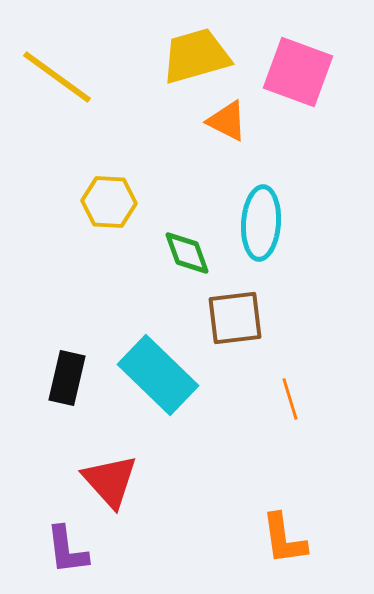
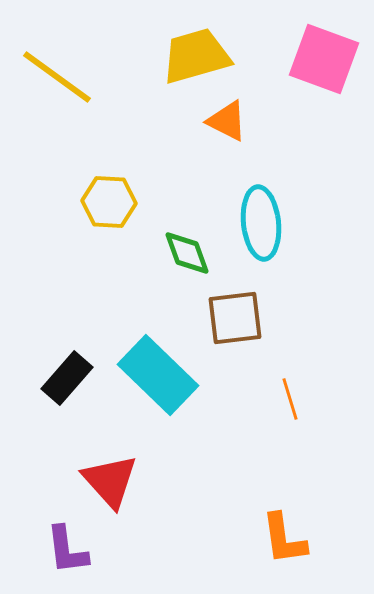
pink square: moved 26 px right, 13 px up
cyan ellipse: rotated 10 degrees counterclockwise
black rectangle: rotated 28 degrees clockwise
